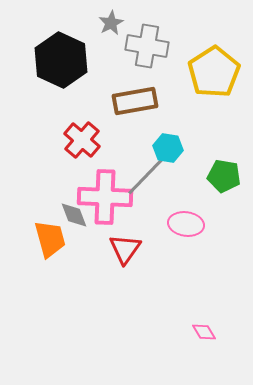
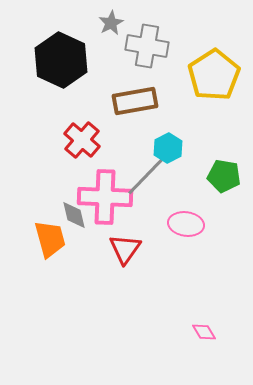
yellow pentagon: moved 3 px down
cyan hexagon: rotated 24 degrees clockwise
gray diamond: rotated 8 degrees clockwise
